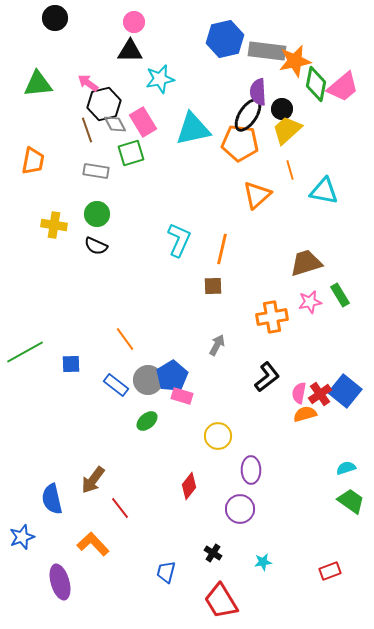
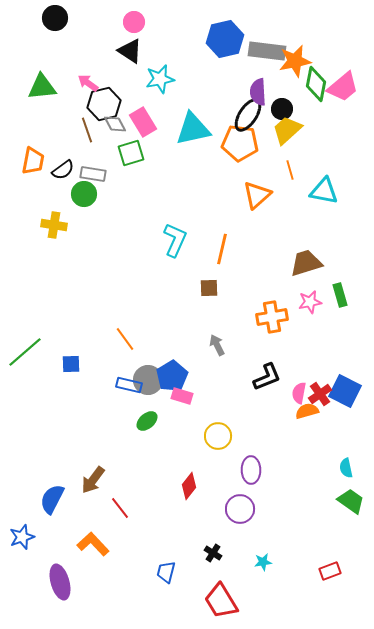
black triangle at (130, 51): rotated 32 degrees clockwise
green triangle at (38, 84): moved 4 px right, 3 px down
gray rectangle at (96, 171): moved 3 px left, 3 px down
green circle at (97, 214): moved 13 px left, 20 px up
cyan L-shape at (179, 240): moved 4 px left
black semicircle at (96, 246): moved 33 px left, 76 px up; rotated 60 degrees counterclockwise
brown square at (213, 286): moved 4 px left, 2 px down
green rectangle at (340, 295): rotated 15 degrees clockwise
gray arrow at (217, 345): rotated 55 degrees counterclockwise
green line at (25, 352): rotated 12 degrees counterclockwise
black L-shape at (267, 377): rotated 16 degrees clockwise
blue rectangle at (116, 385): moved 13 px right; rotated 25 degrees counterclockwise
blue square at (345, 391): rotated 12 degrees counterclockwise
orange semicircle at (305, 414): moved 2 px right, 3 px up
cyan semicircle at (346, 468): rotated 84 degrees counterclockwise
blue semicircle at (52, 499): rotated 40 degrees clockwise
